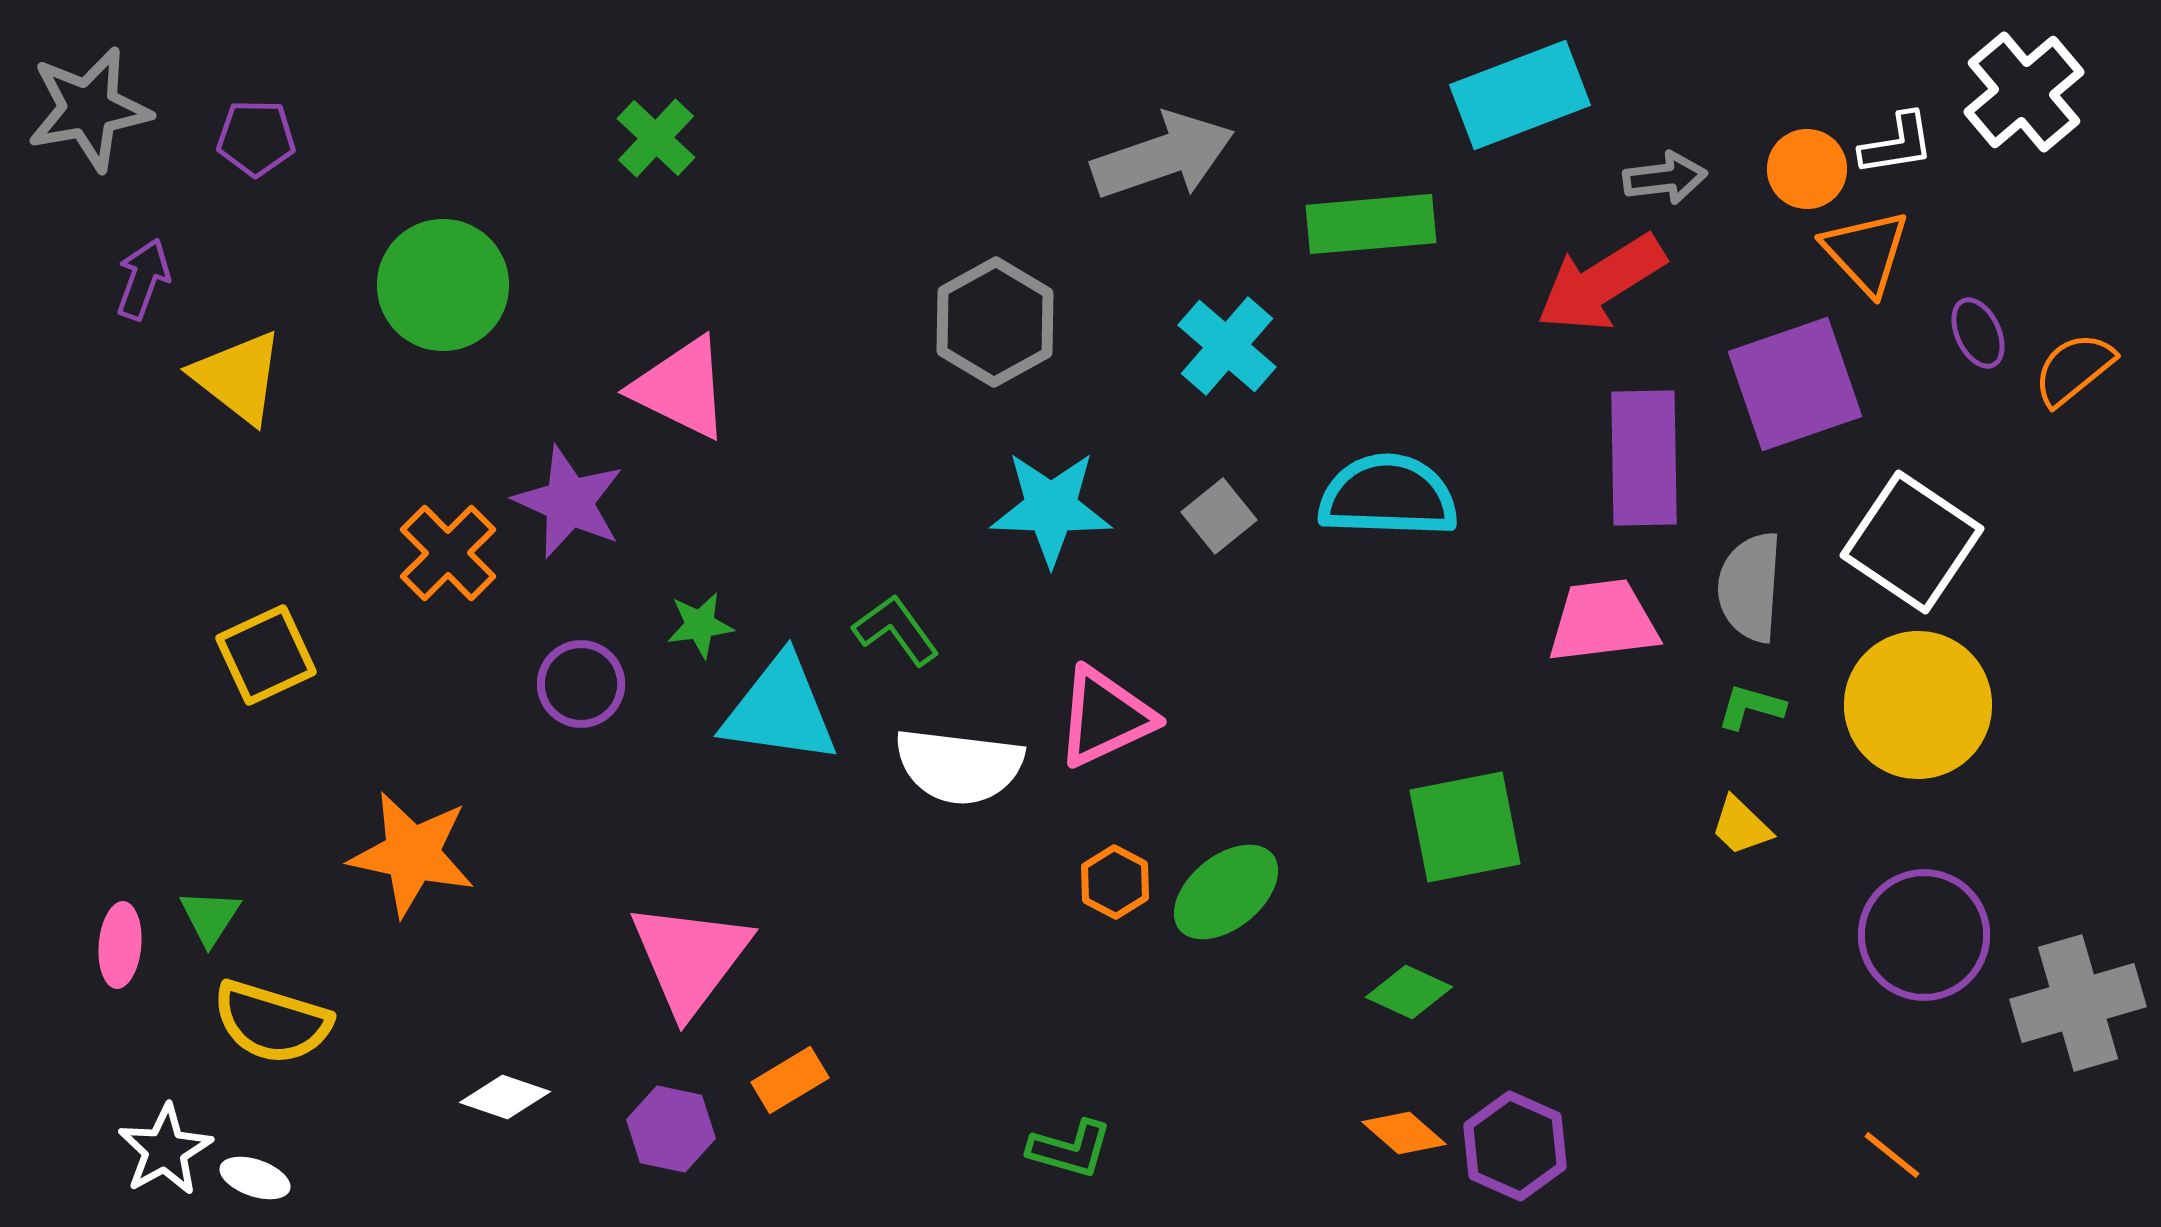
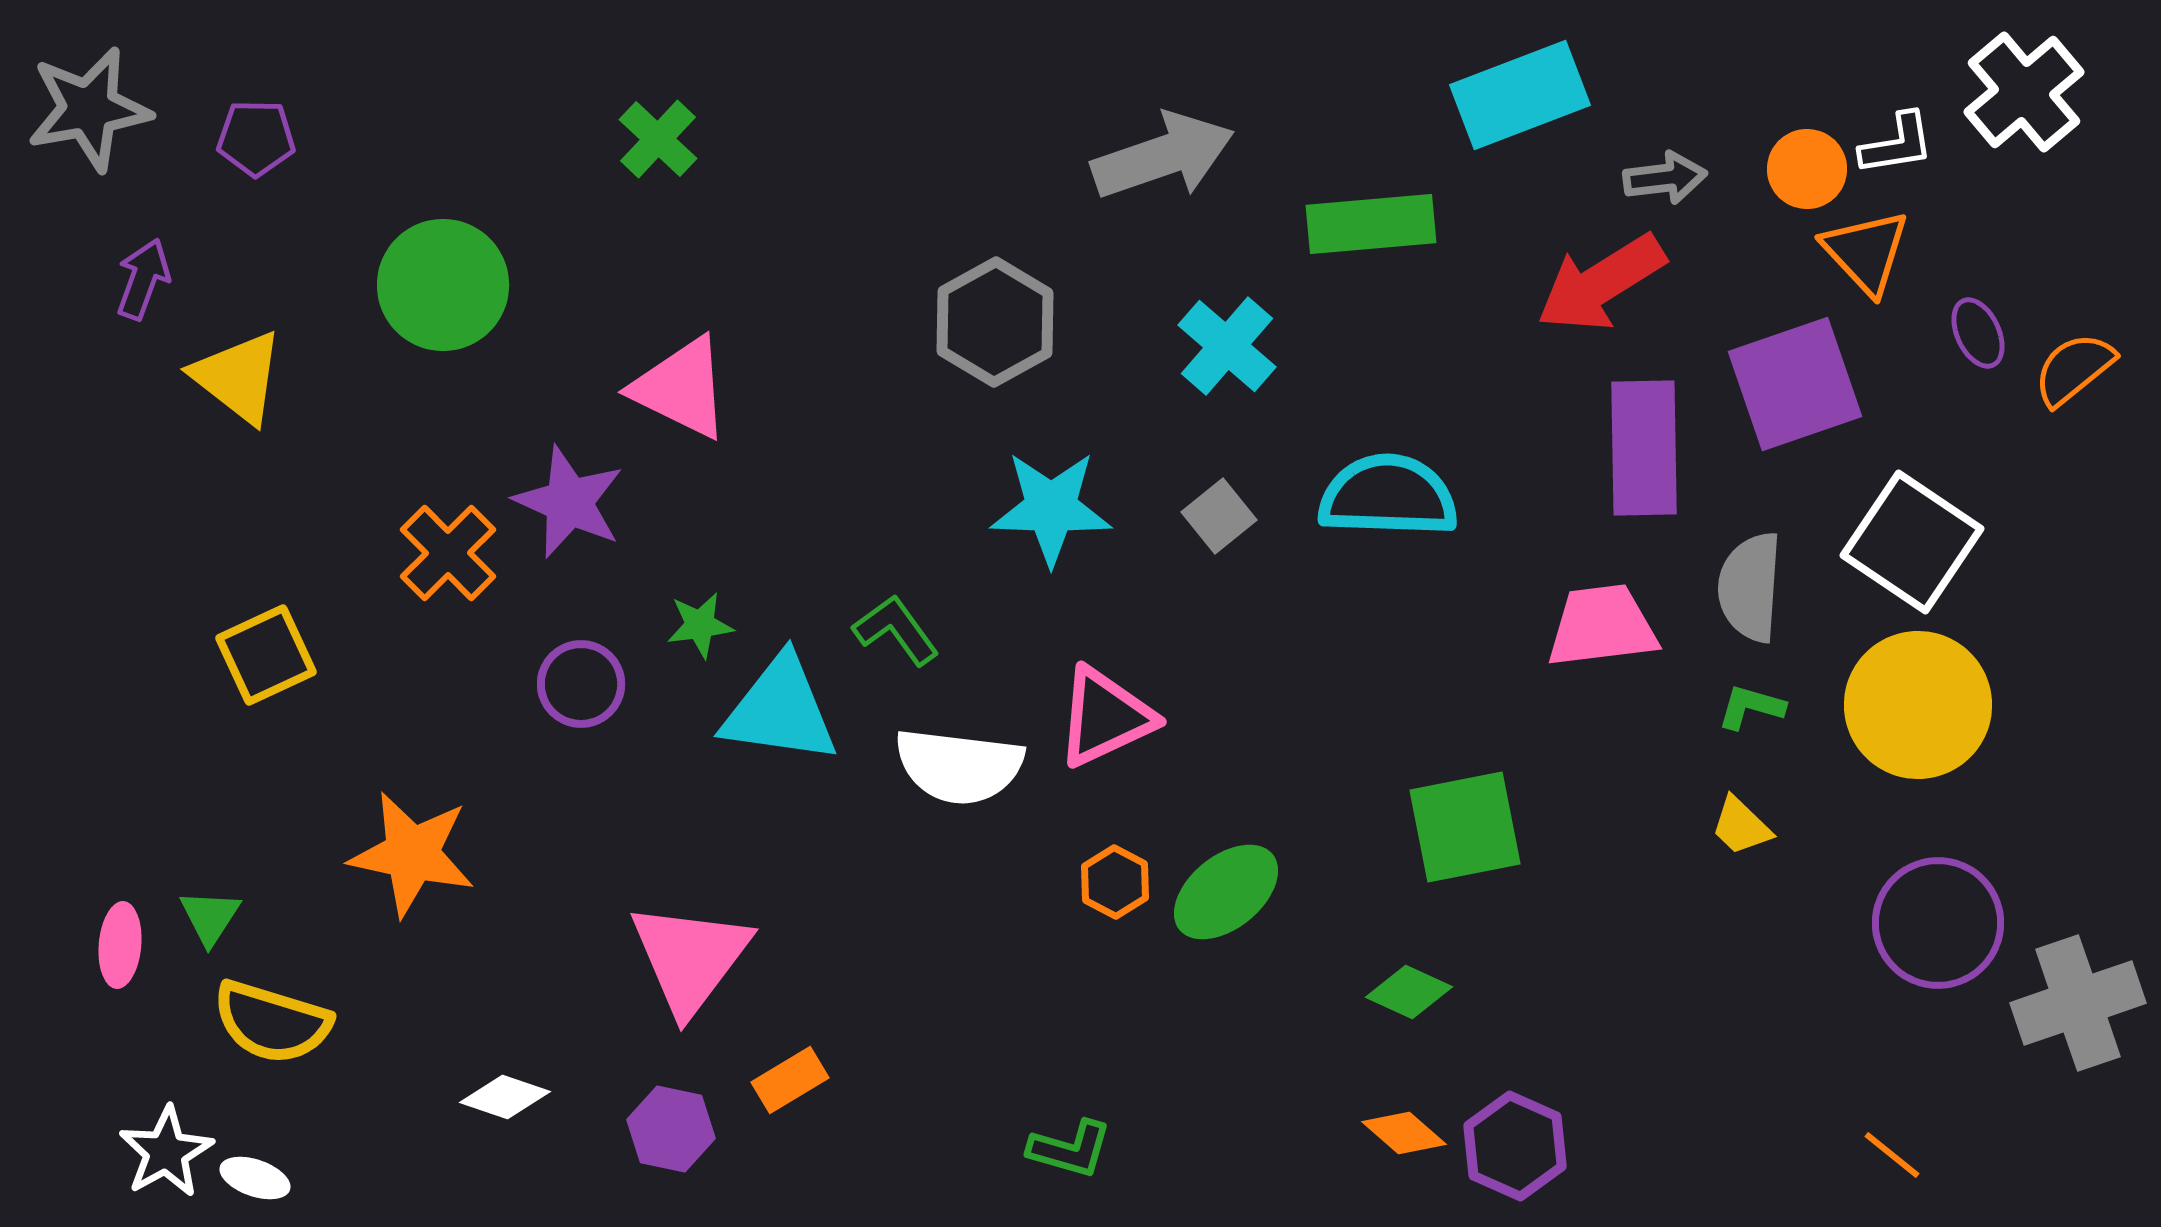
green cross at (656, 138): moved 2 px right, 1 px down
purple rectangle at (1644, 458): moved 10 px up
pink trapezoid at (1603, 621): moved 1 px left, 5 px down
purple circle at (1924, 935): moved 14 px right, 12 px up
gray cross at (2078, 1003): rotated 3 degrees counterclockwise
white star at (165, 1150): moved 1 px right, 2 px down
